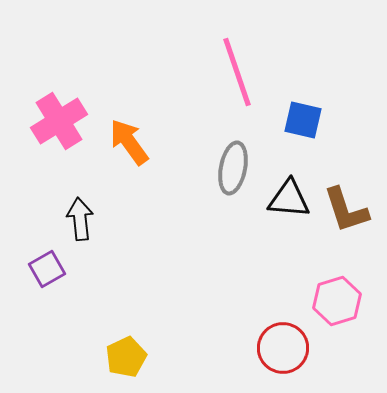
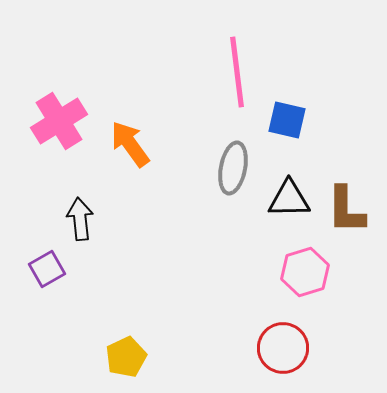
pink line: rotated 12 degrees clockwise
blue square: moved 16 px left
orange arrow: moved 1 px right, 2 px down
black triangle: rotated 6 degrees counterclockwise
brown L-shape: rotated 18 degrees clockwise
pink hexagon: moved 32 px left, 29 px up
